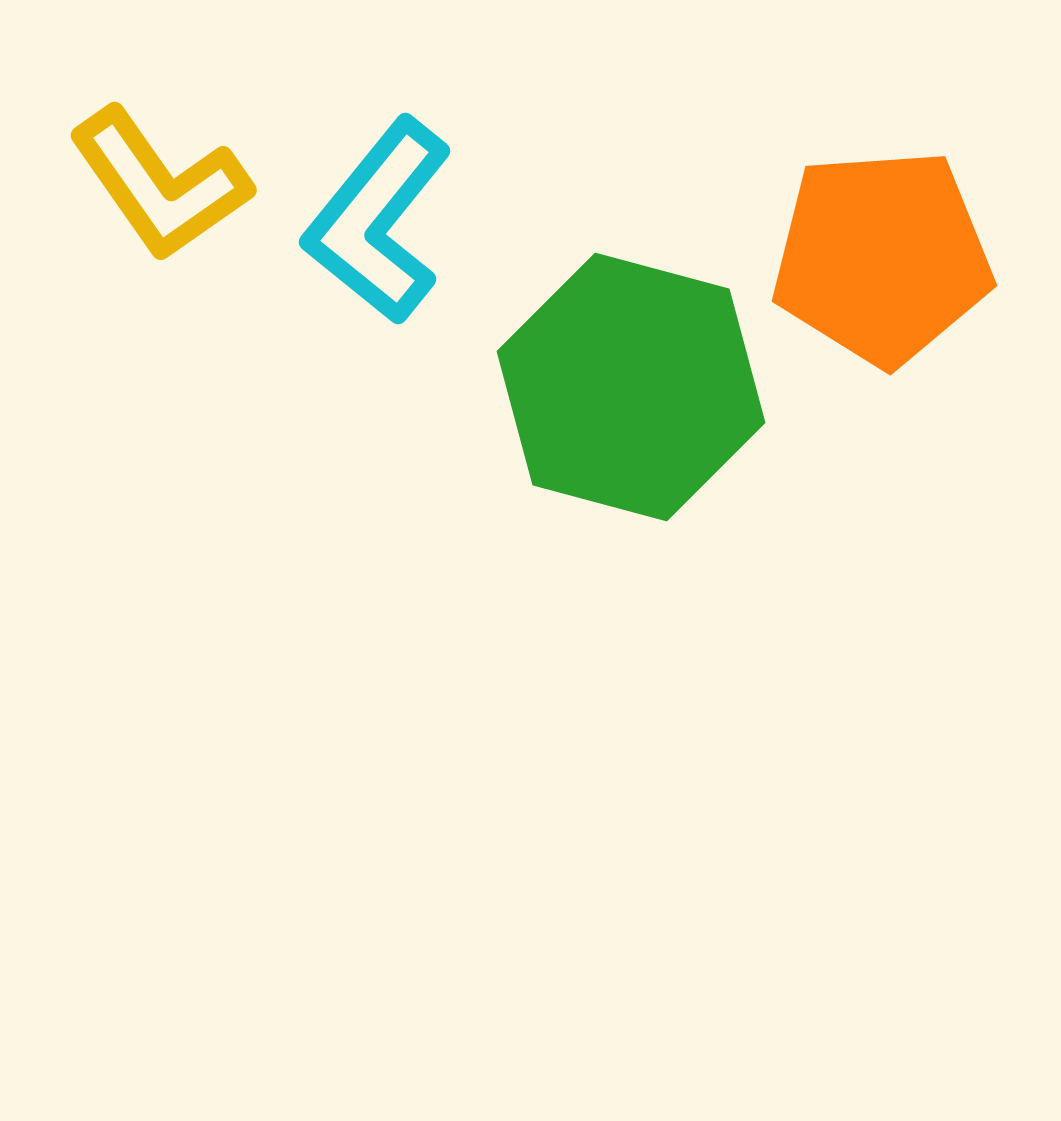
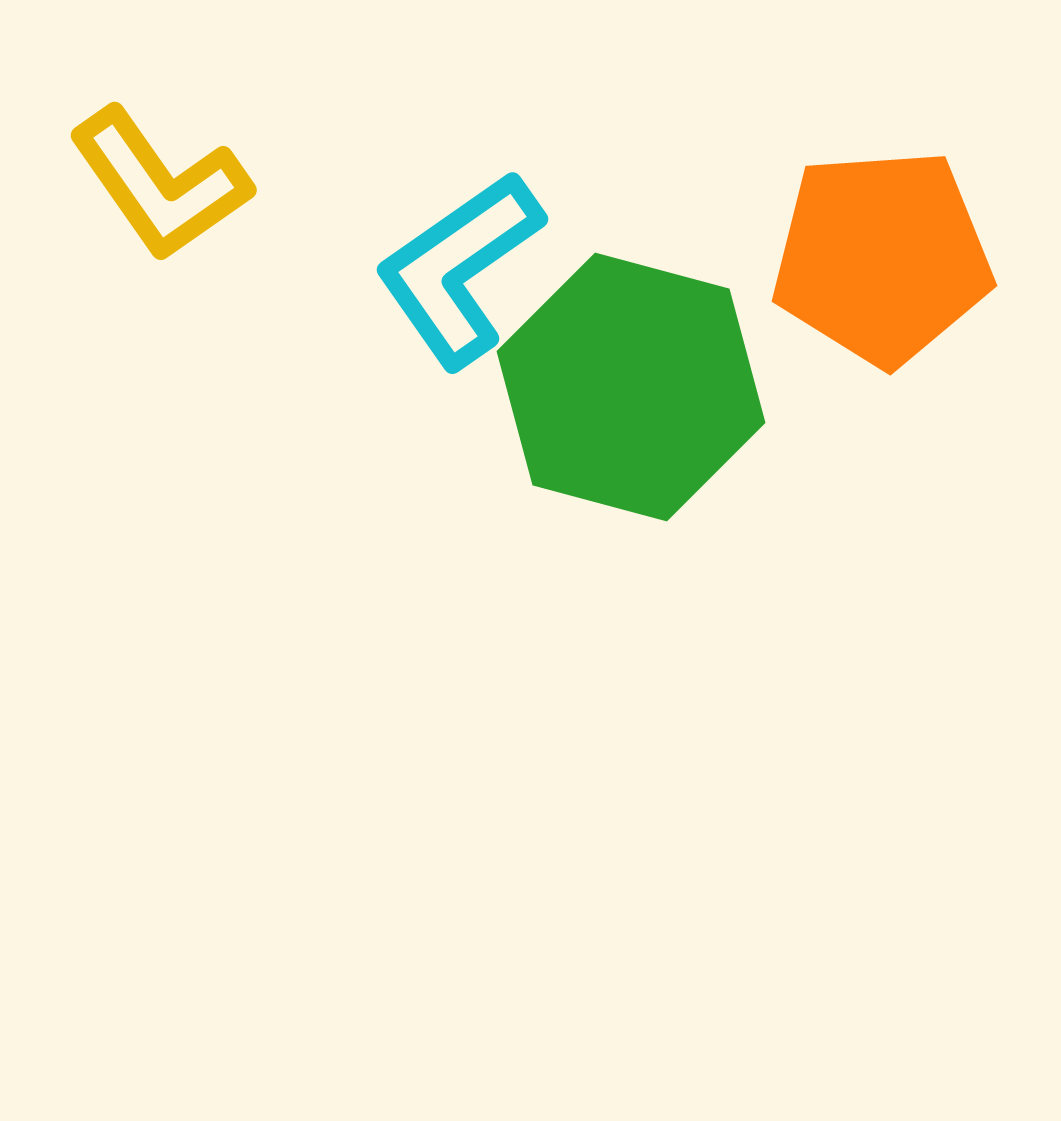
cyan L-shape: moved 81 px right, 48 px down; rotated 16 degrees clockwise
